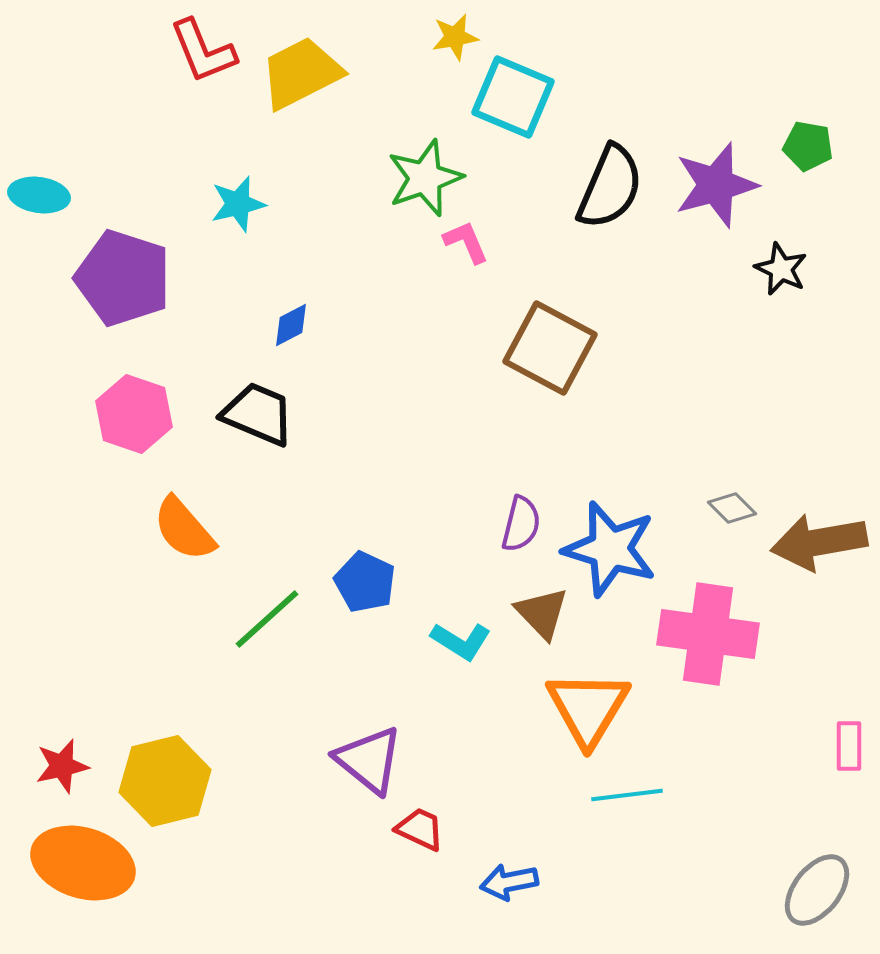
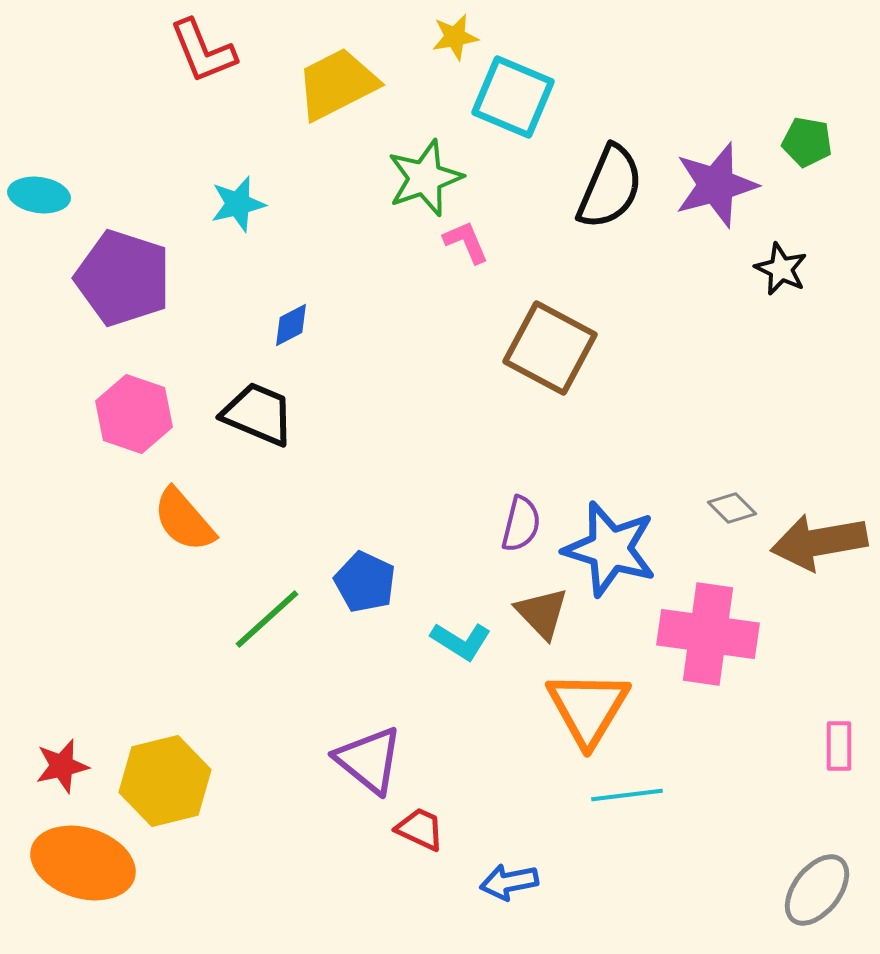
yellow trapezoid: moved 36 px right, 11 px down
green pentagon: moved 1 px left, 4 px up
orange semicircle: moved 9 px up
pink rectangle: moved 10 px left
